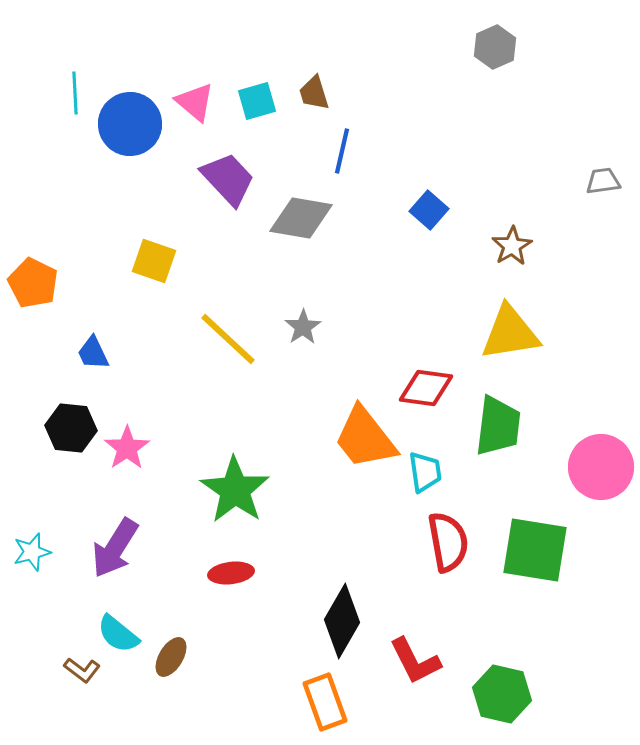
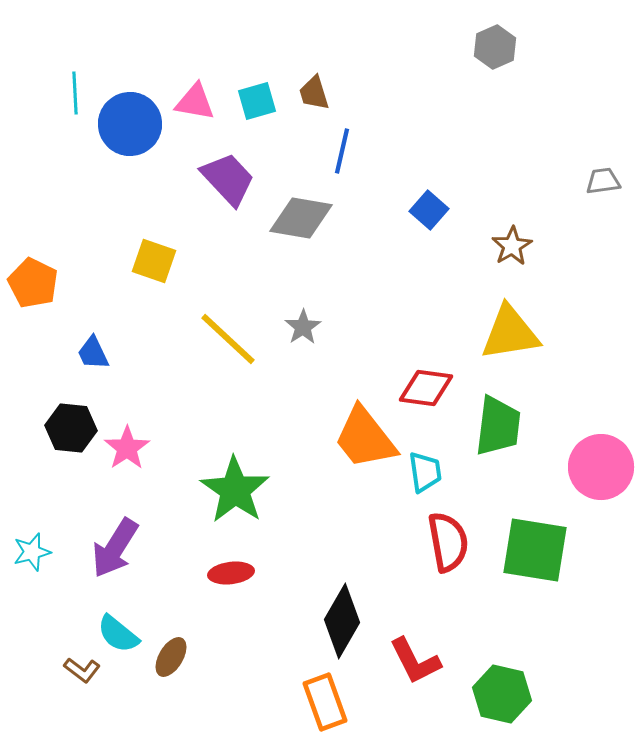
pink triangle: rotated 30 degrees counterclockwise
